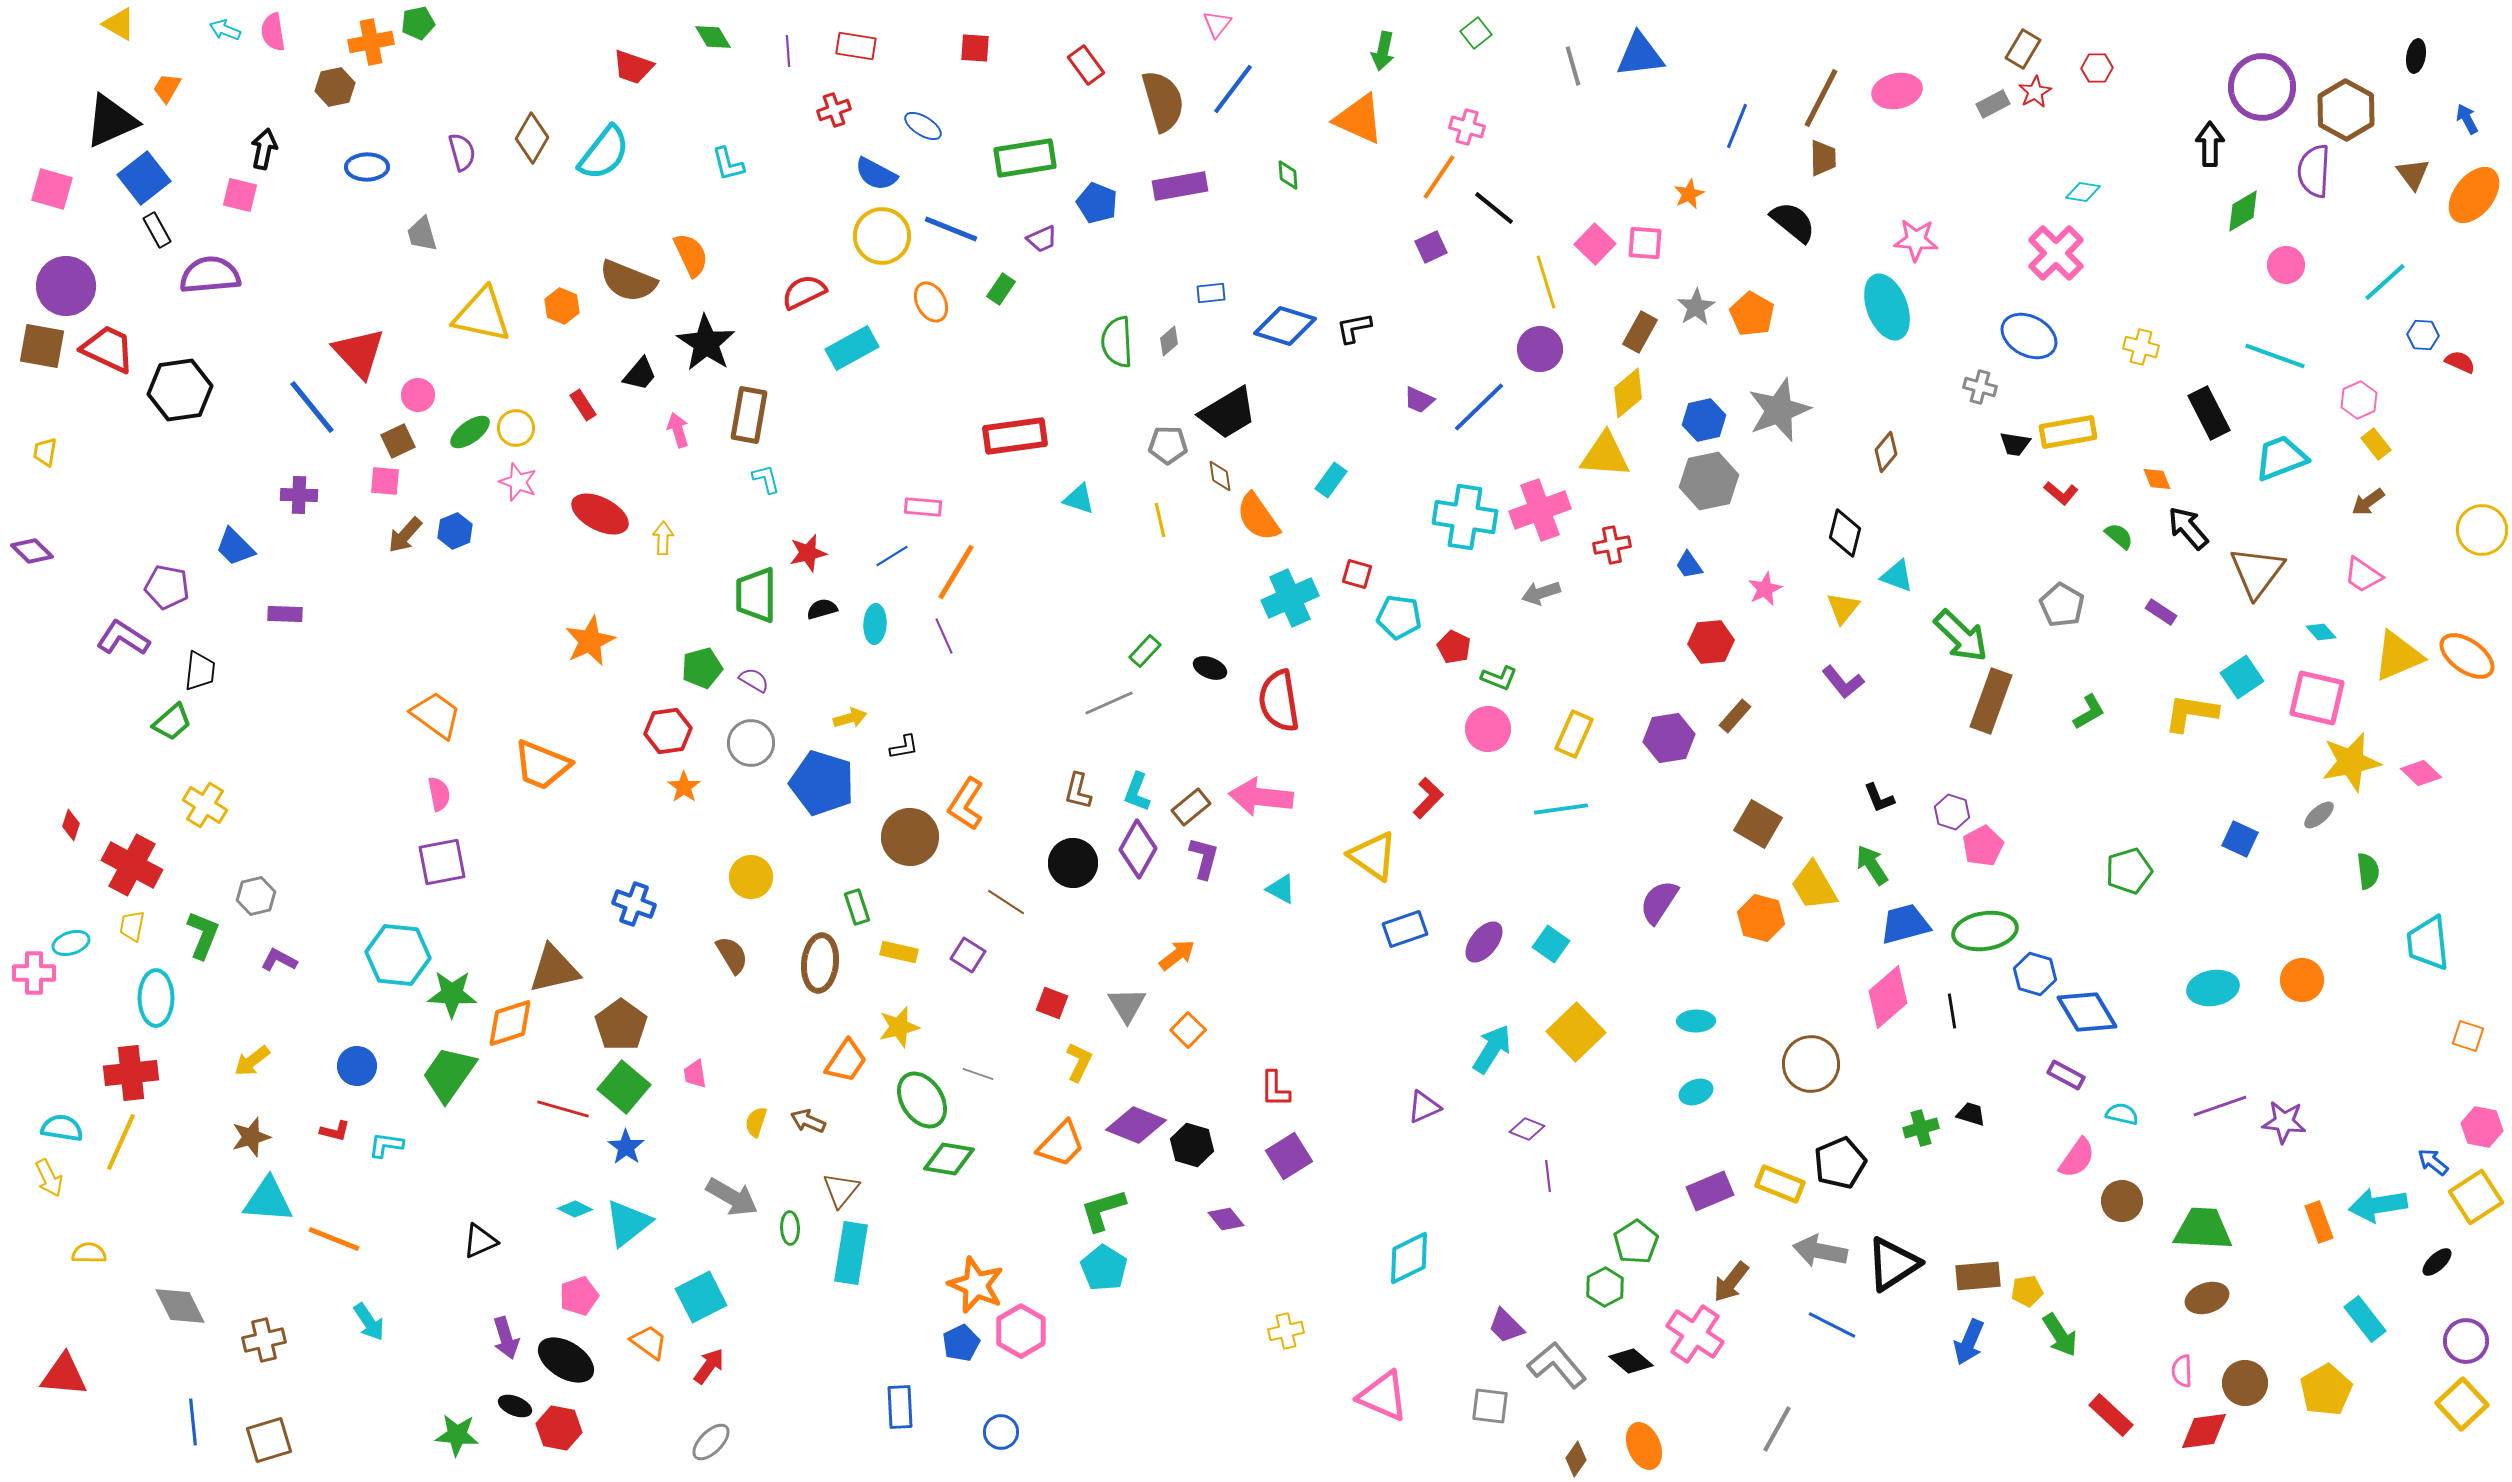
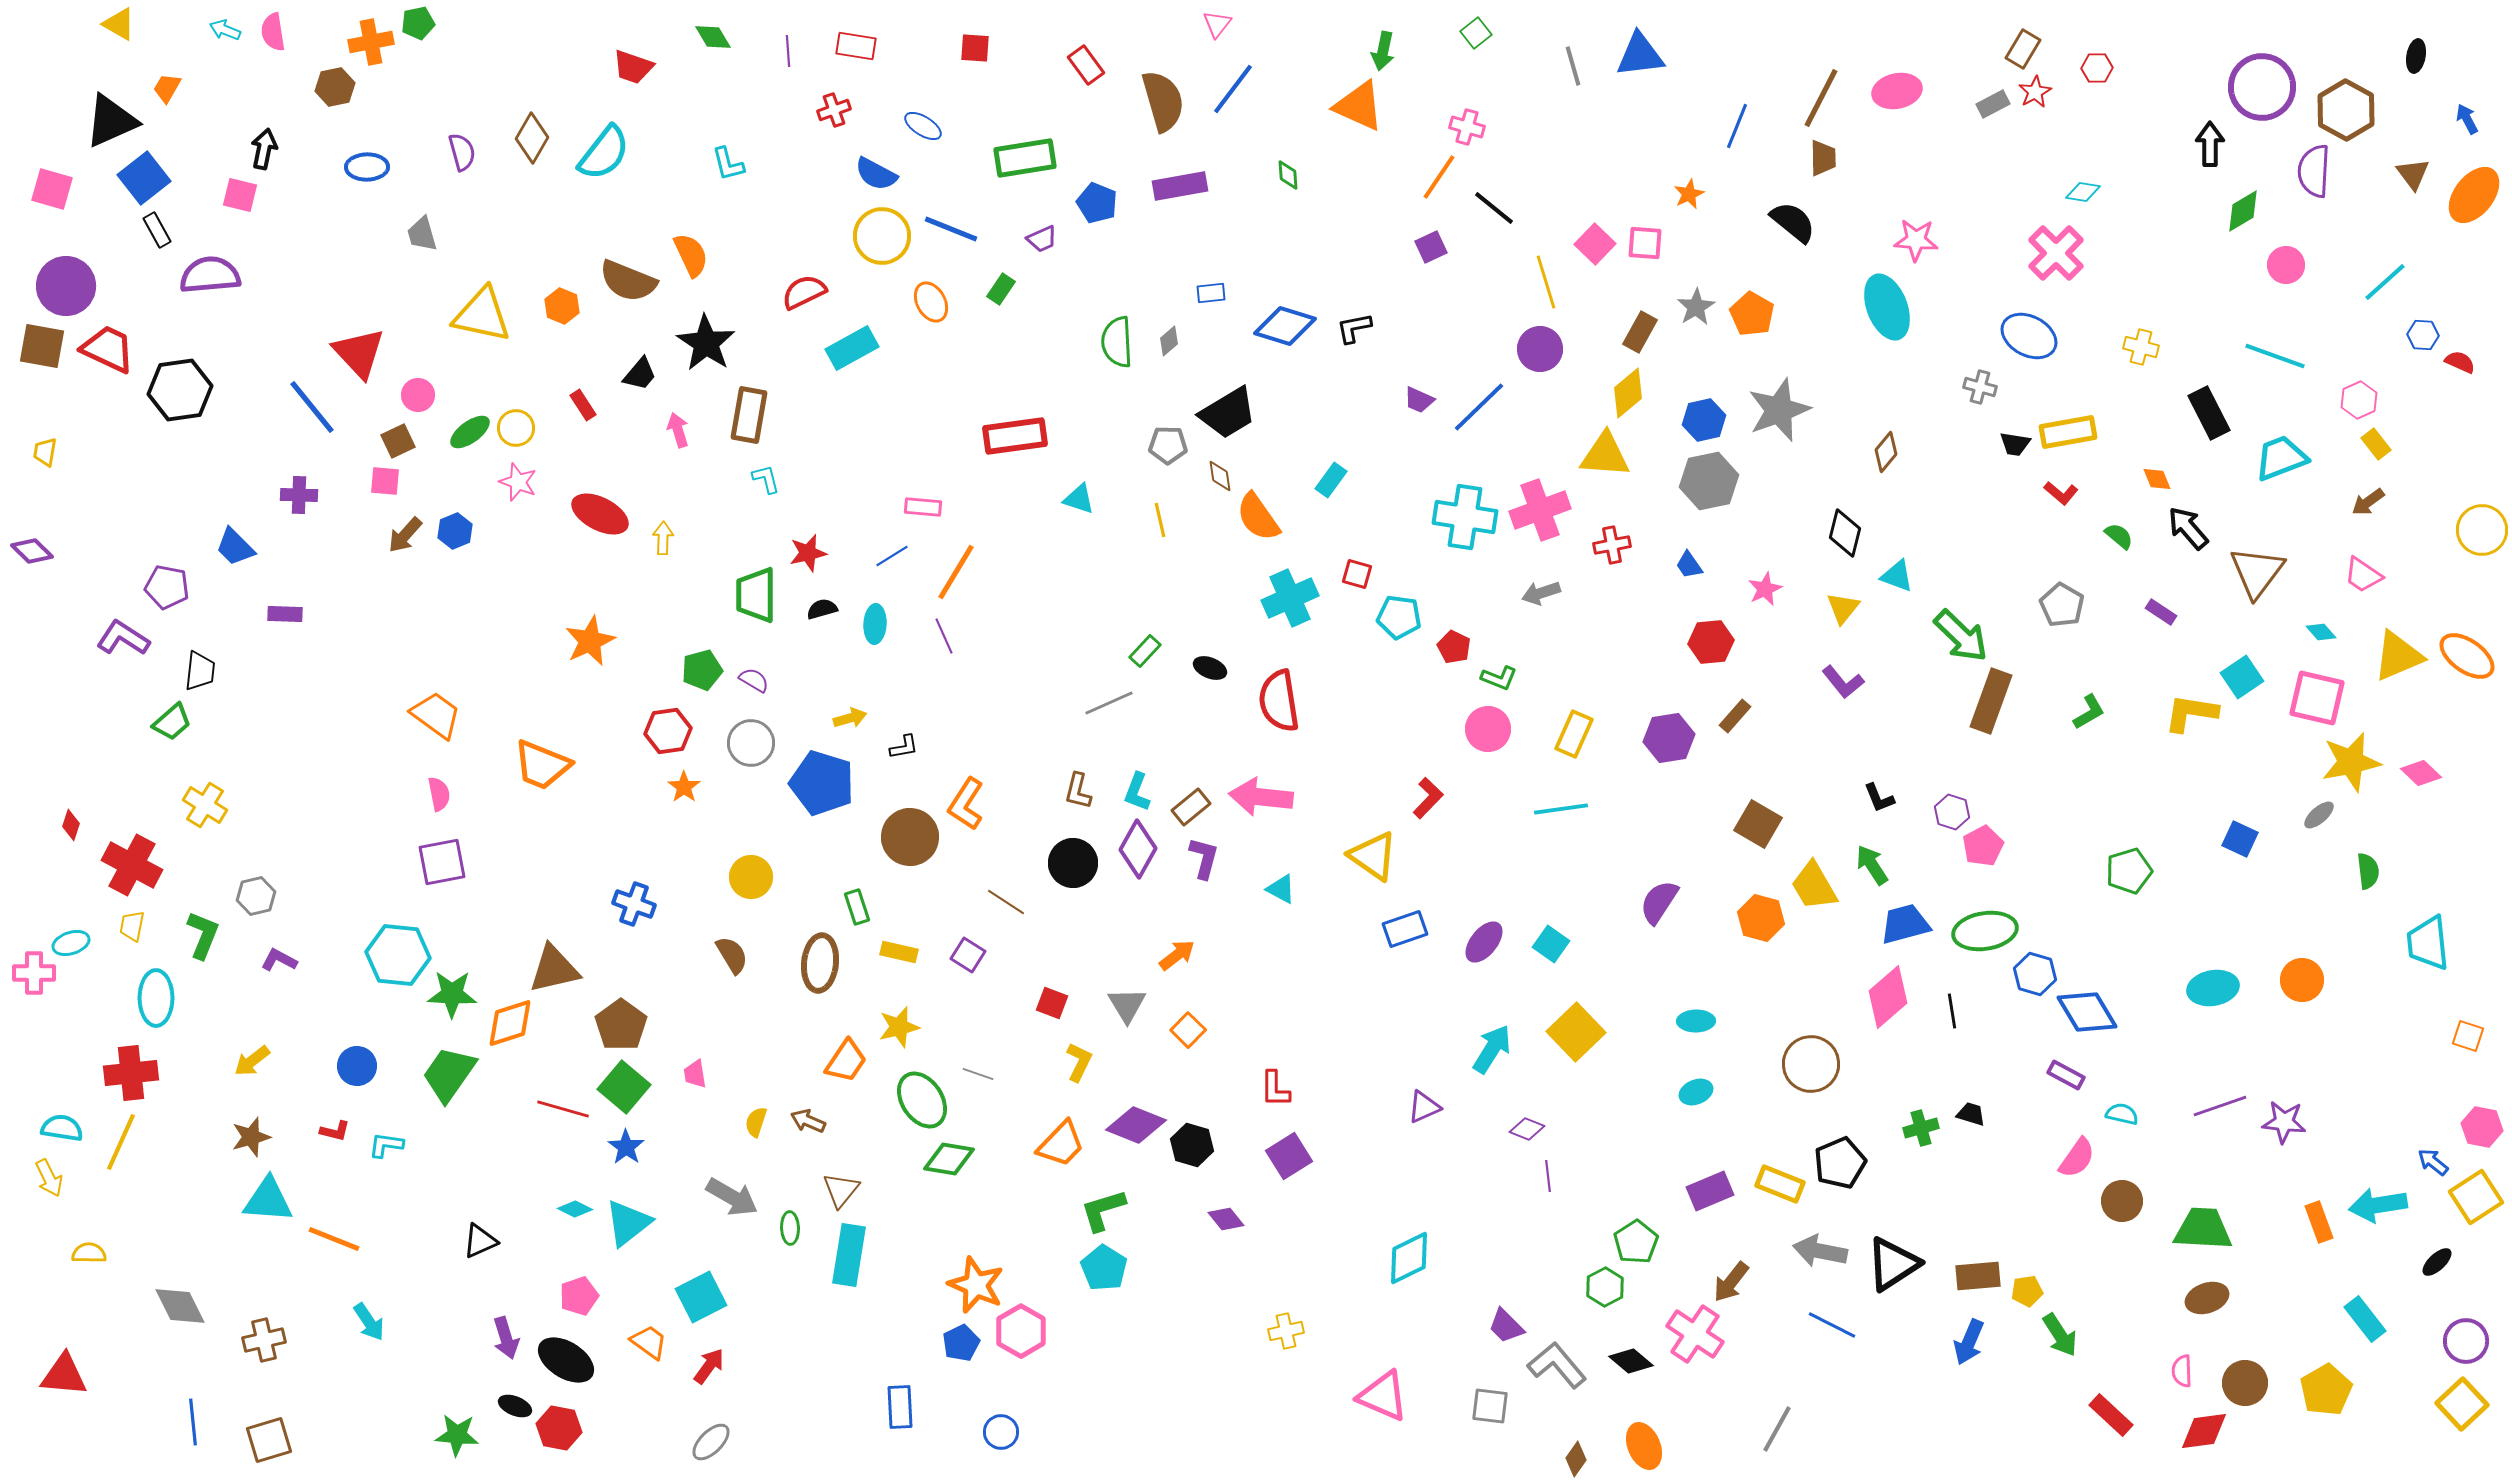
orange triangle at (1359, 119): moved 13 px up
green pentagon at (702, 668): moved 2 px down
cyan rectangle at (851, 1253): moved 2 px left, 2 px down
